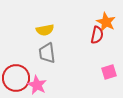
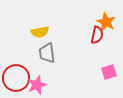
yellow semicircle: moved 5 px left, 2 px down
pink star: rotated 24 degrees clockwise
